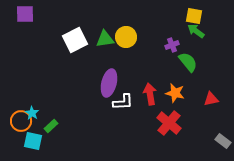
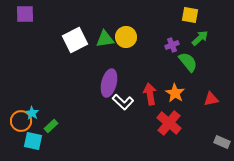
yellow square: moved 4 px left, 1 px up
green arrow: moved 4 px right, 7 px down; rotated 102 degrees clockwise
orange star: rotated 18 degrees clockwise
white L-shape: rotated 45 degrees clockwise
gray rectangle: moved 1 px left, 1 px down; rotated 14 degrees counterclockwise
